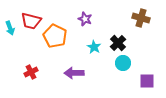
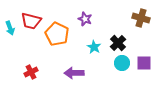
orange pentagon: moved 2 px right, 2 px up
cyan circle: moved 1 px left
purple square: moved 3 px left, 18 px up
